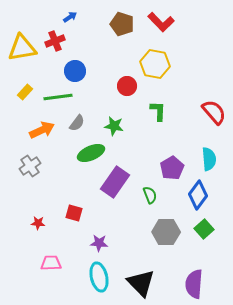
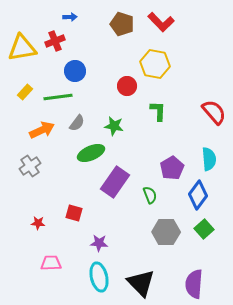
blue arrow: rotated 32 degrees clockwise
